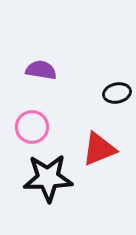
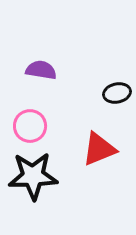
pink circle: moved 2 px left, 1 px up
black star: moved 15 px left, 2 px up
